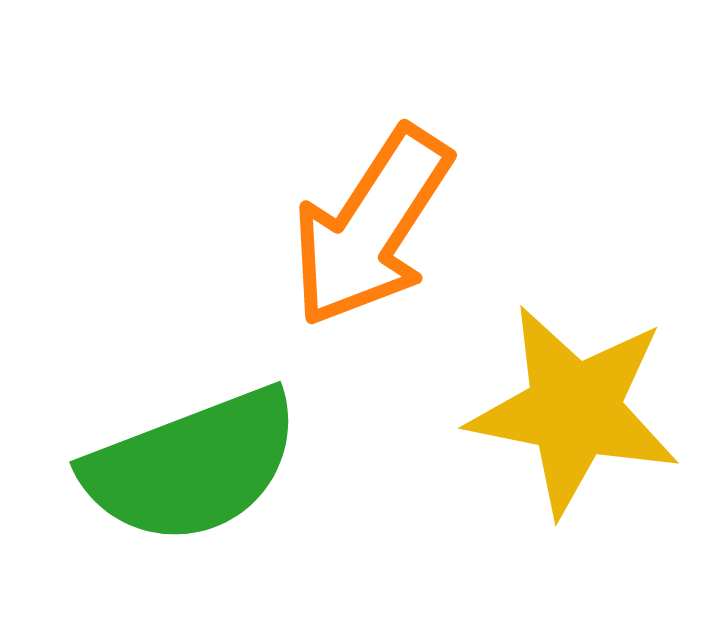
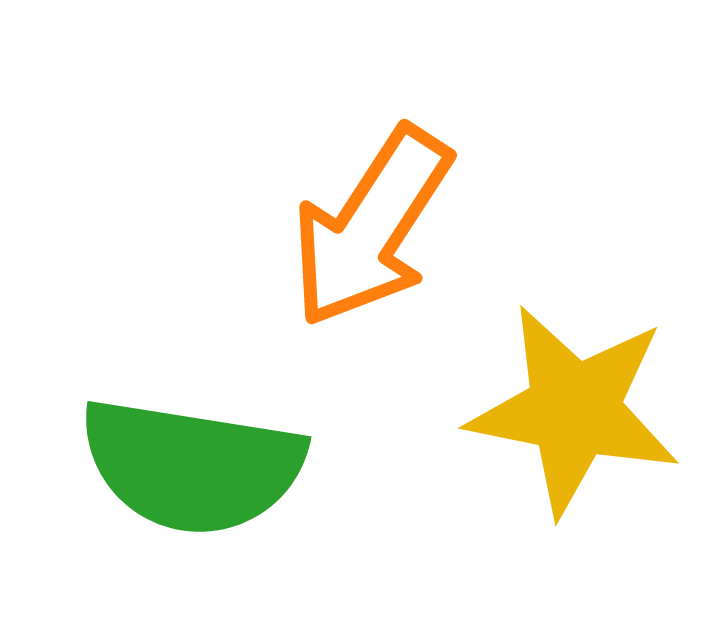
green semicircle: rotated 30 degrees clockwise
